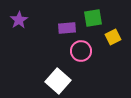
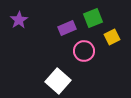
green square: rotated 12 degrees counterclockwise
purple rectangle: rotated 18 degrees counterclockwise
yellow square: moved 1 px left
pink circle: moved 3 px right
